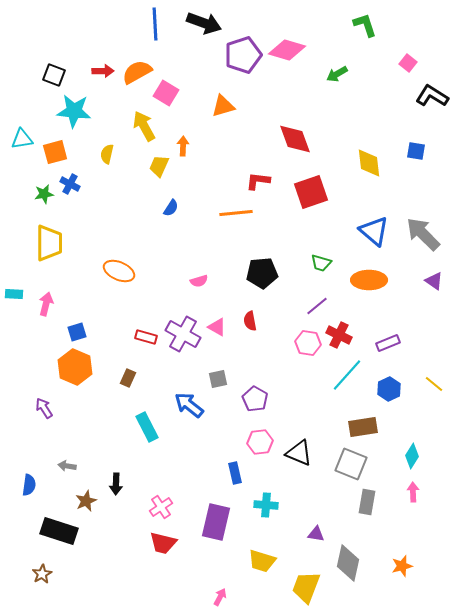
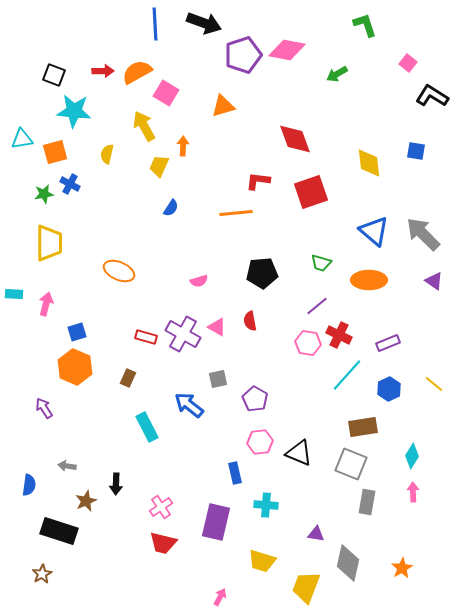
pink diamond at (287, 50): rotated 6 degrees counterclockwise
orange star at (402, 566): moved 2 px down; rotated 15 degrees counterclockwise
